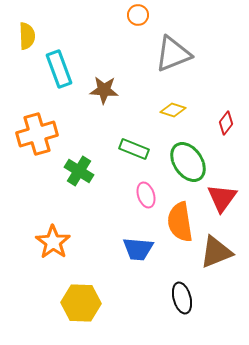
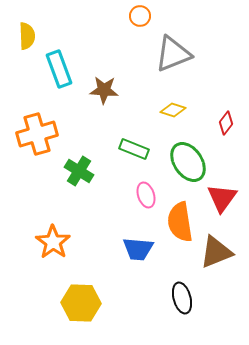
orange circle: moved 2 px right, 1 px down
